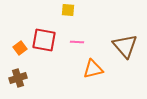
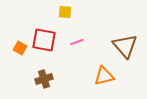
yellow square: moved 3 px left, 2 px down
pink line: rotated 24 degrees counterclockwise
orange square: rotated 24 degrees counterclockwise
orange triangle: moved 11 px right, 7 px down
brown cross: moved 26 px right, 1 px down
